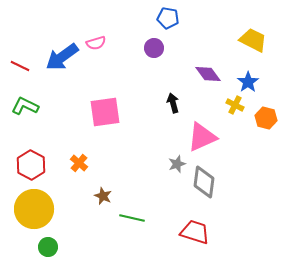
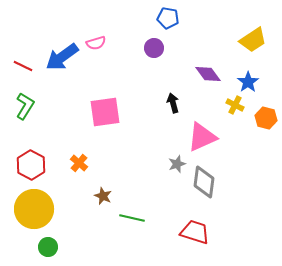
yellow trapezoid: rotated 120 degrees clockwise
red line: moved 3 px right
green L-shape: rotated 96 degrees clockwise
